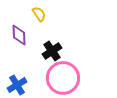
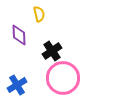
yellow semicircle: rotated 21 degrees clockwise
